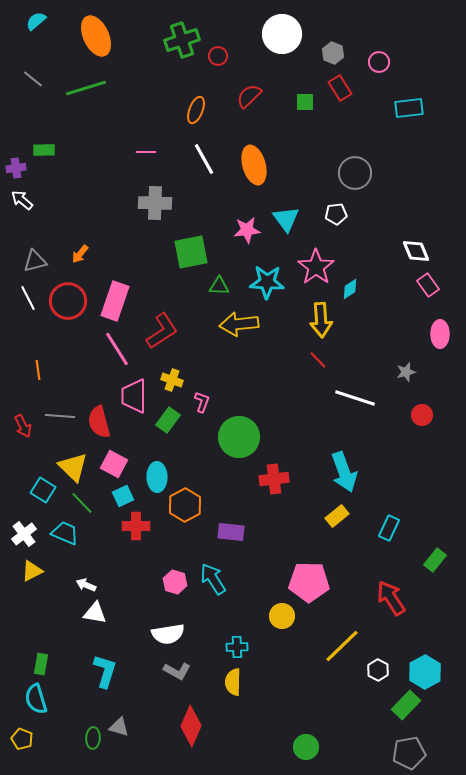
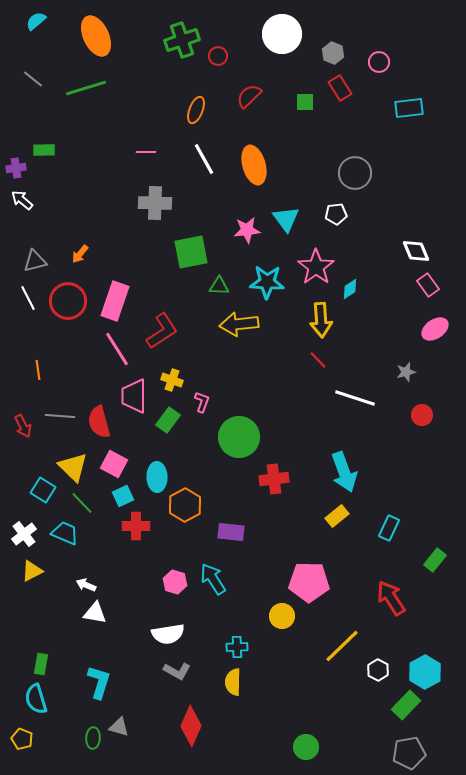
pink ellipse at (440, 334): moved 5 px left, 5 px up; rotated 56 degrees clockwise
cyan L-shape at (105, 671): moved 6 px left, 11 px down
